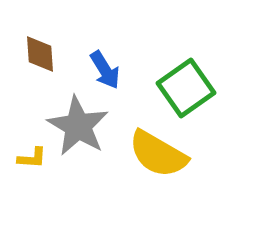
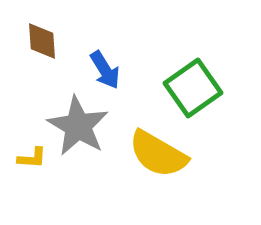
brown diamond: moved 2 px right, 13 px up
green square: moved 7 px right
